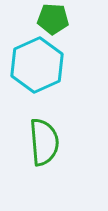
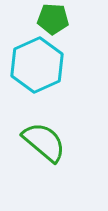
green semicircle: rotated 45 degrees counterclockwise
